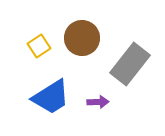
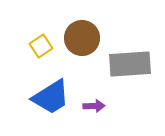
yellow square: moved 2 px right
gray rectangle: rotated 48 degrees clockwise
purple arrow: moved 4 px left, 4 px down
